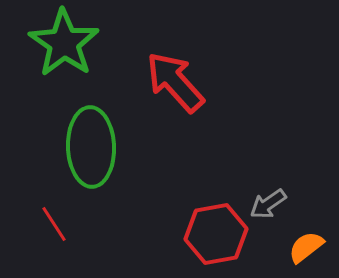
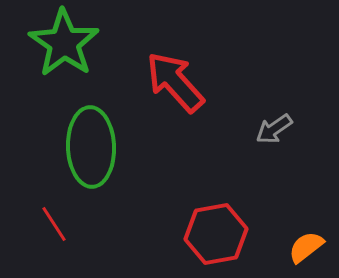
gray arrow: moved 6 px right, 75 px up
